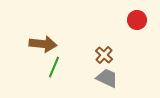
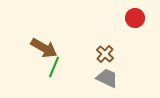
red circle: moved 2 px left, 2 px up
brown arrow: moved 1 px right, 4 px down; rotated 24 degrees clockwise
brown cross: moved 1 px right, 1 px up
